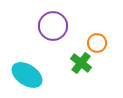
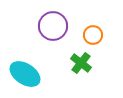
orange circle: moved 4 px left, 8 px up
cyan ellipse: moved 2 px left, 1 px up
